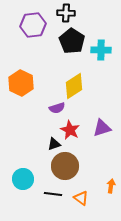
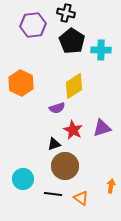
black cross: rotated 12 degrees clockwise
red star: moved 3 px right
